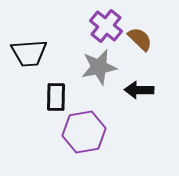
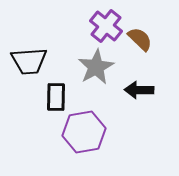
black trapezoid: moved 8 px down
gray star: moved 3 px left; rotated 18 degrees counterclockwise
